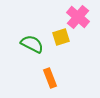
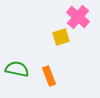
green semicircle: moved 15 px left, 25 px down; rotated 15 degrees counterclockwise
orange rectangle: moved 1 px left, 2 px up
